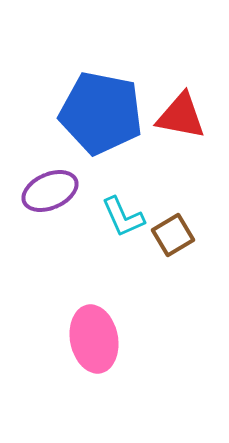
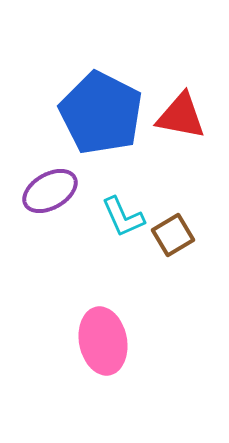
blue pentagon: rotated 16 degrees clockwise
purple ellipse: rotated 6 degrees counterclockwise
pink ellipse: moved 9 px right, 2 px down
